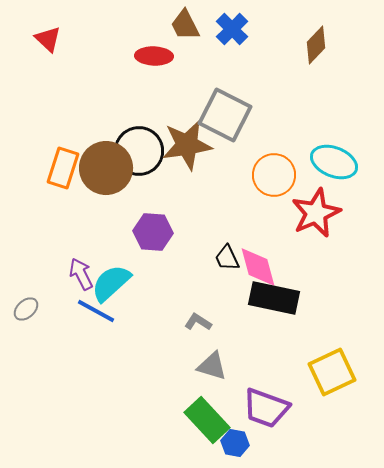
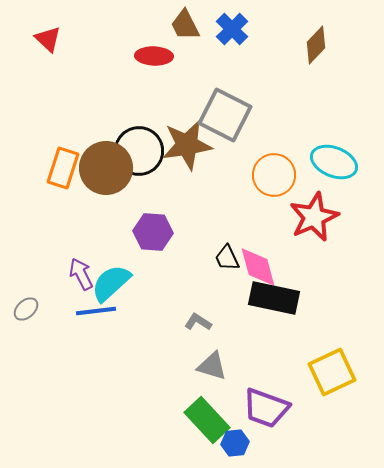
red star: moved 2 px left, 4 px down
blue line: rotated 36 degrees counterclockwise
blue hexagon: rotated 16 degrees counterclockwise
